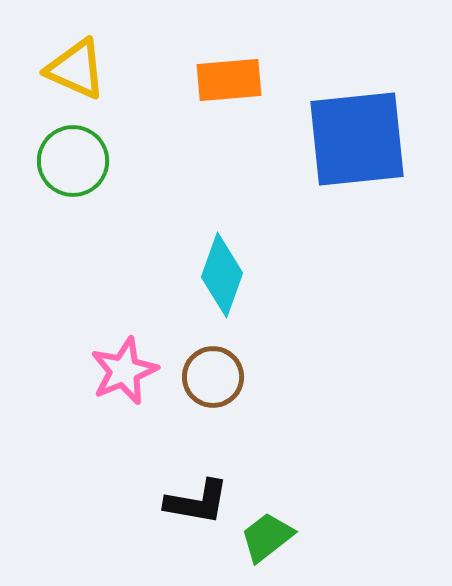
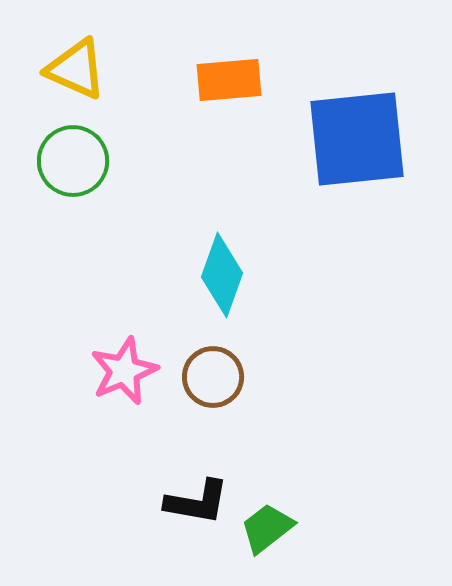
green trapezoid: moved 9 px up
